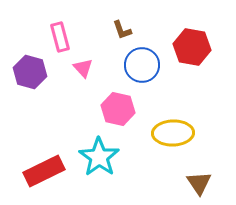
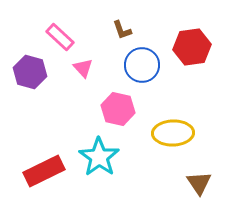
pink rectangle: rotated 32 degrees counterclockwise
red hexagon: rotated 18 degrees counterclockwise
